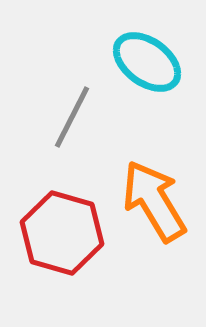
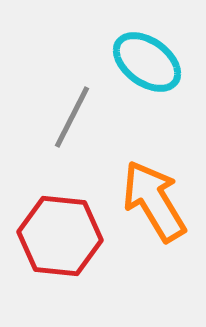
red hexagon: moved 2 px left, 3 px down; rotated 10 degrees counterclockwise
